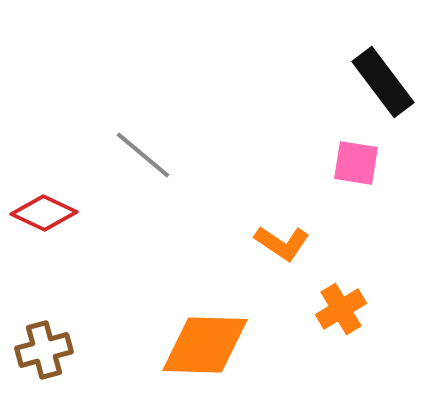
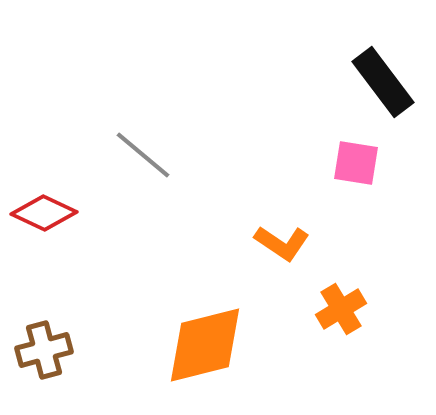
orange diamond: rotated 16 degrees counterclockwise
